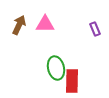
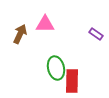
brown arrow: moved 1 px right, 9 px down
purple rectangle: moved 1 px right, 5 px down; rotated 32 degrees counterclockwise
